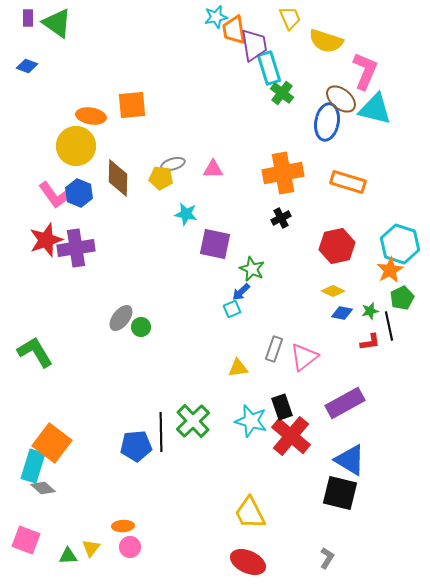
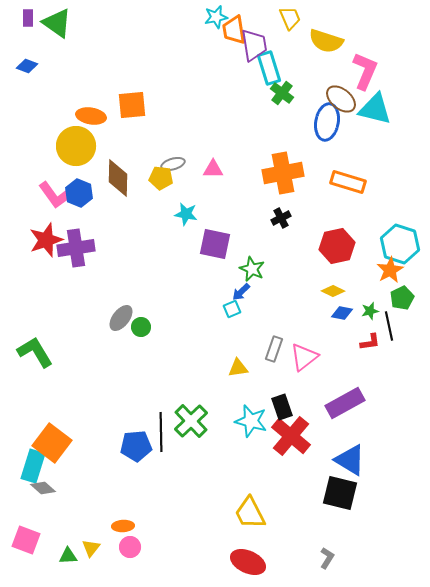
green cross at (193, 421): moved 2 px left
